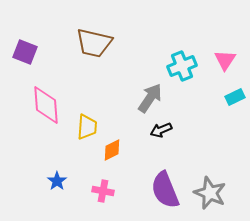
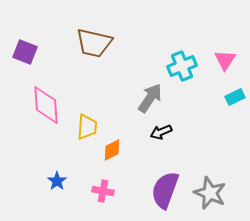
black arrow: moved 2 px down
purple semicircle: rotated 42 degrees clockwise
